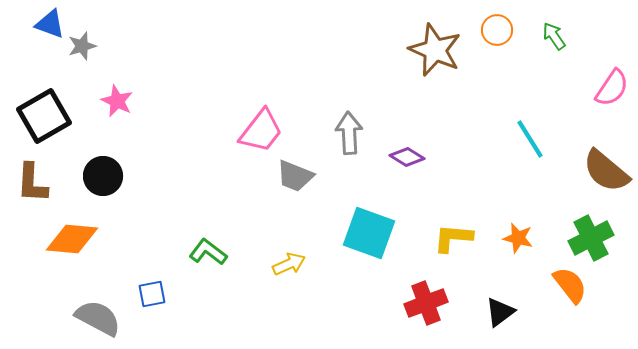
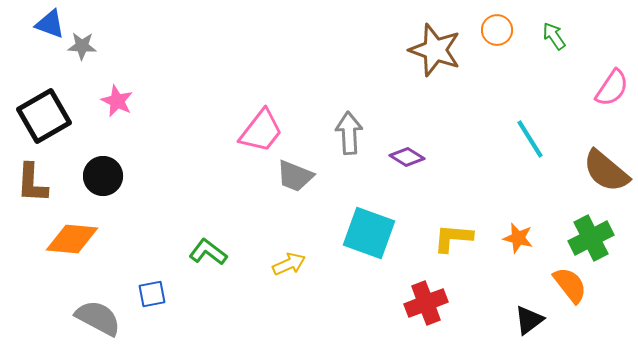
gray star: rotated 20 degrees clockwise
brown star: rotated 4 degrees counterclockwise
black triangle: moved 29 px right, 8 px down
